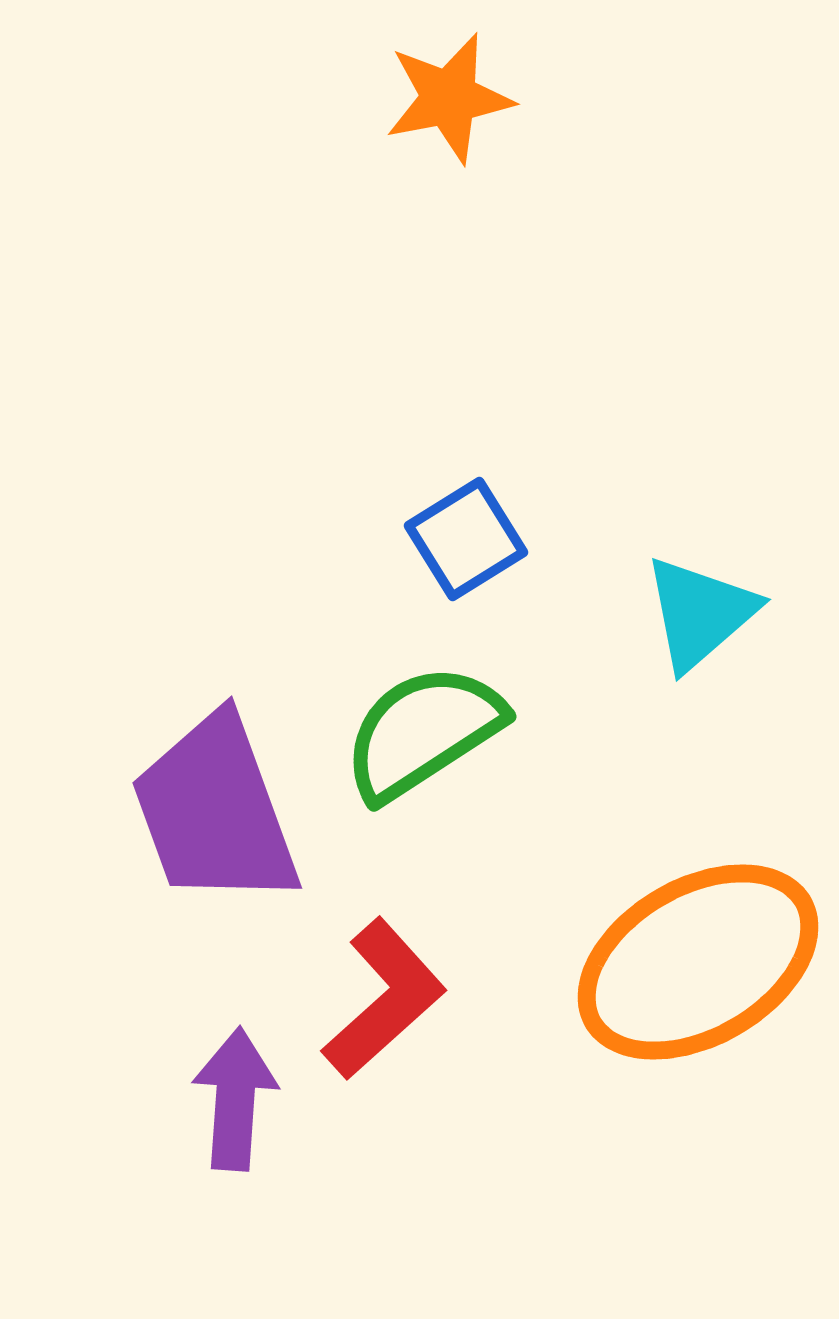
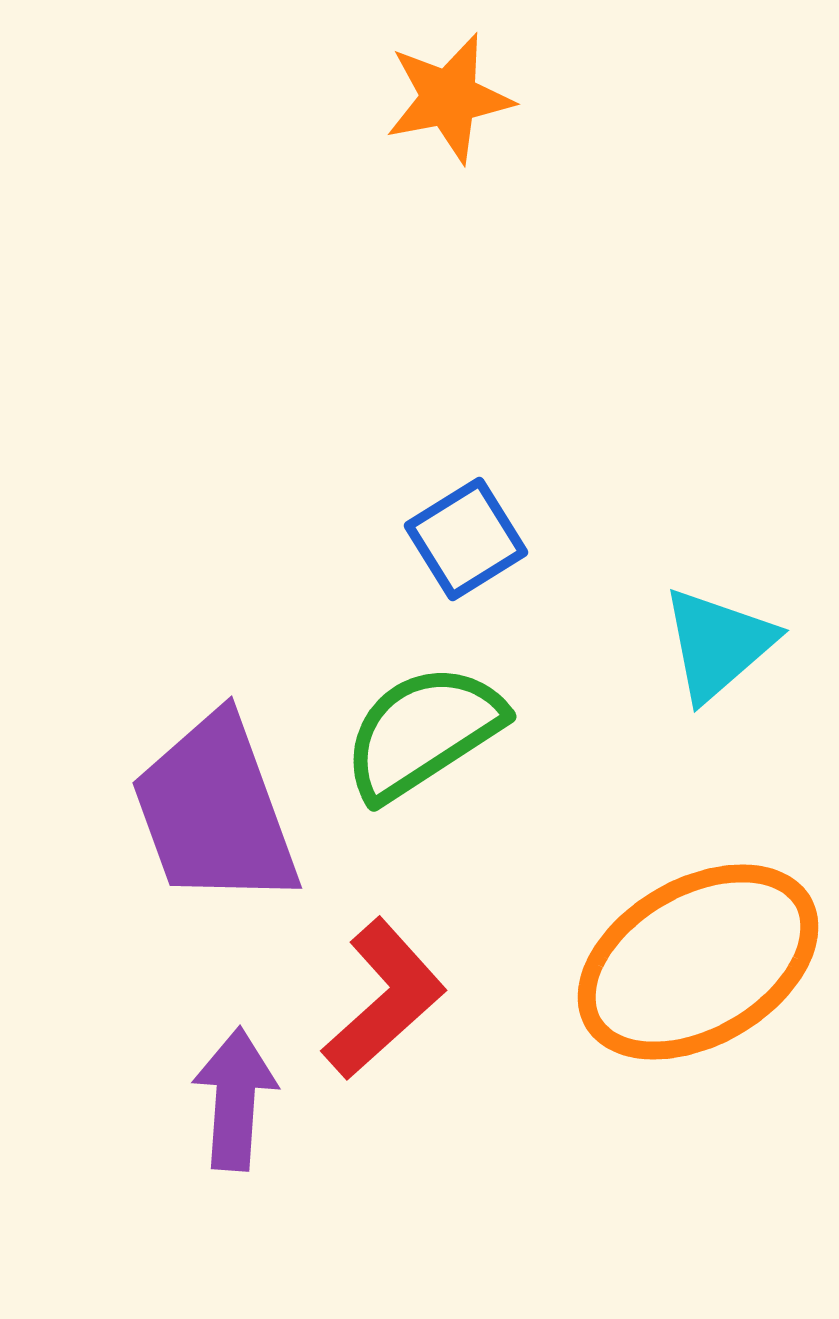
cyan triangle: moved 18 px right, 31 px down
